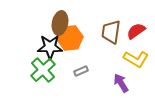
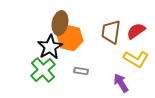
orange hexagon: rotated 20 degrees clockwise
black star: rotated 30 degrees counterclockwise
gray rectangle: rotated 32 degrees clockwise
